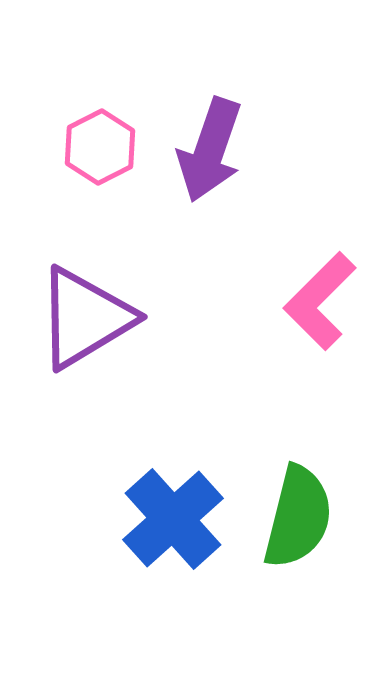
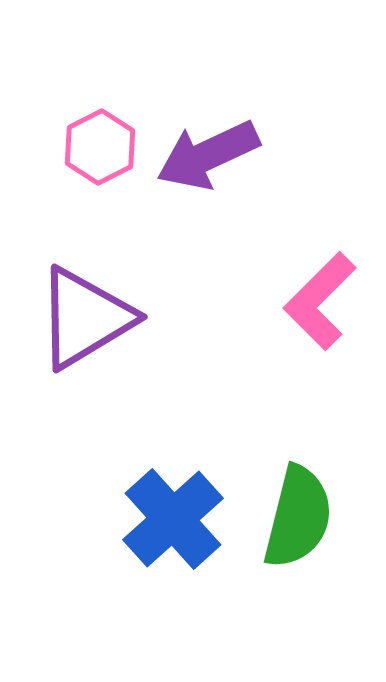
purple arrow: moved 2 px left, 5 px down; rotated 46 degrees clockwise
